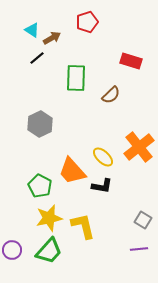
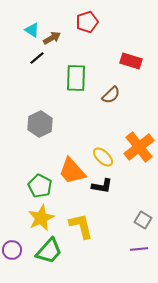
yellow star: moved 8 px left; rotated 12 degrees counterclockwise
yellow L-shape: moved 2 px left
